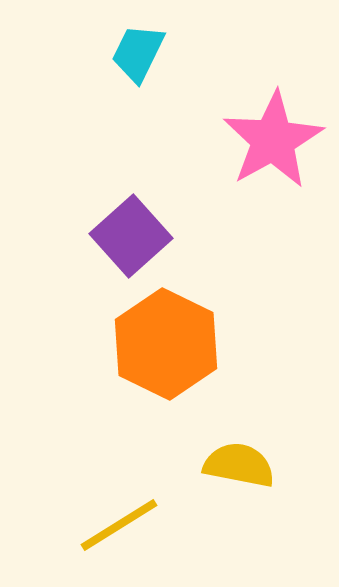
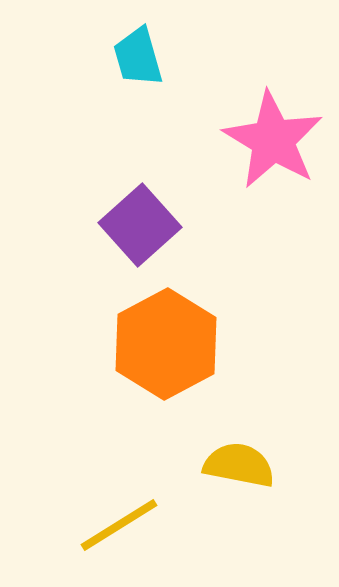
cyan trapezoid: moved 4 px down; rotated 42 degrees counterclockwise
pink star: rotated 12 degrees counterclockwise
purple square: moved 9 px right, 11 px up
orange hexagon: rotated 6 degrees clockwise
